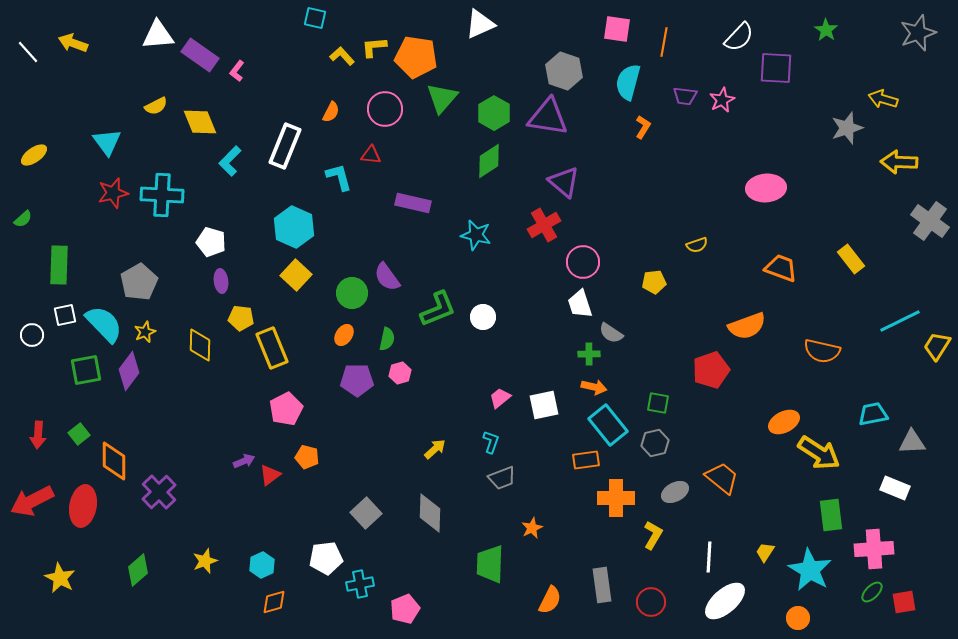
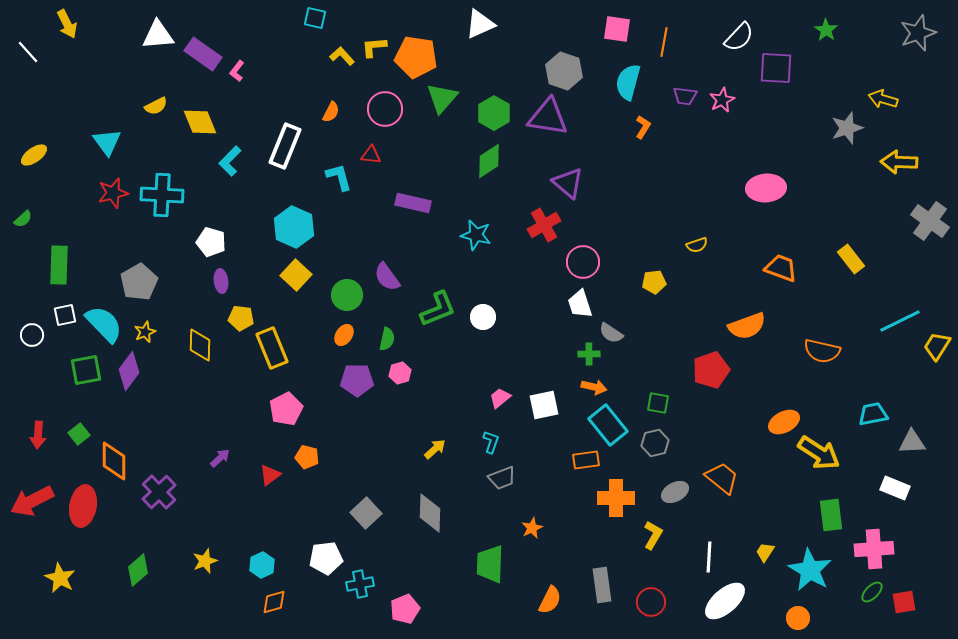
yellow arrow at (73, 43): moved 6 px left, 19 px up; rotated 136 degrees counterclockwise
purple rectangle at (200, 55): moved 3 px right, 1 px up
purple triangle at (564, 182): moved 4 px right, 1 px down
green circle at (352, 293): moved 5 px left, 2 px down
purple arrow at (244, 461): moved 24 px left, 3 px up; rotated 20 degrees counterclockwise
